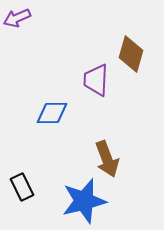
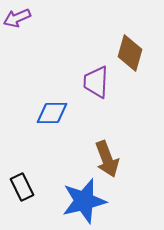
brown diamond: moved 1 px left, 1 px up
purple trapezoid: moved 2 px down
